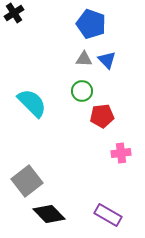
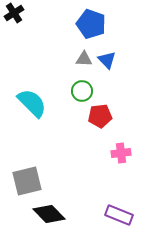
red pentagon: moved 2 px left
gray square: rotated 24 degrees clockwise
purple rectangle: moved 11 px right; rotated 8 degrees counterclockwise
